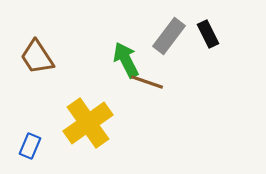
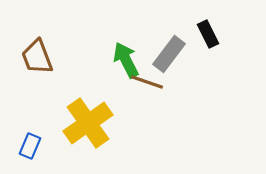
gray rectangle: moved 18 px down
brown trapezoid: rotated 12 degrees clockwise
